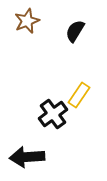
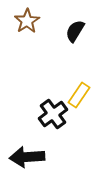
brown star: rotated 10 degrees counterclockwise
